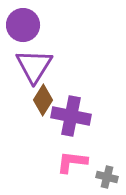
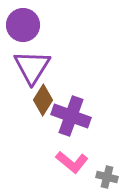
purple triangle: moved 2 px left, 1 px down
purple cross: rotated 9 degrees clockwise
pink L-shape: rotated 148 degrees counterclockwise
